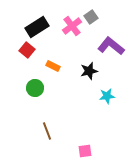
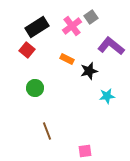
orange rectangle: moved 14 px right, 7 px up
